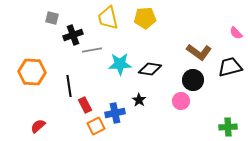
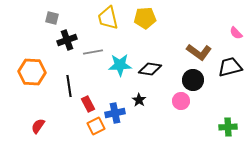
black cross: moved 6 px left, 5 px down
gray line: moved 1 px right, 2 px down
cyan star: moved 1 px down
red rectangle: moved 3 px right, 1 px up
red semicircle: rotated 14 degrees counterclockwise
